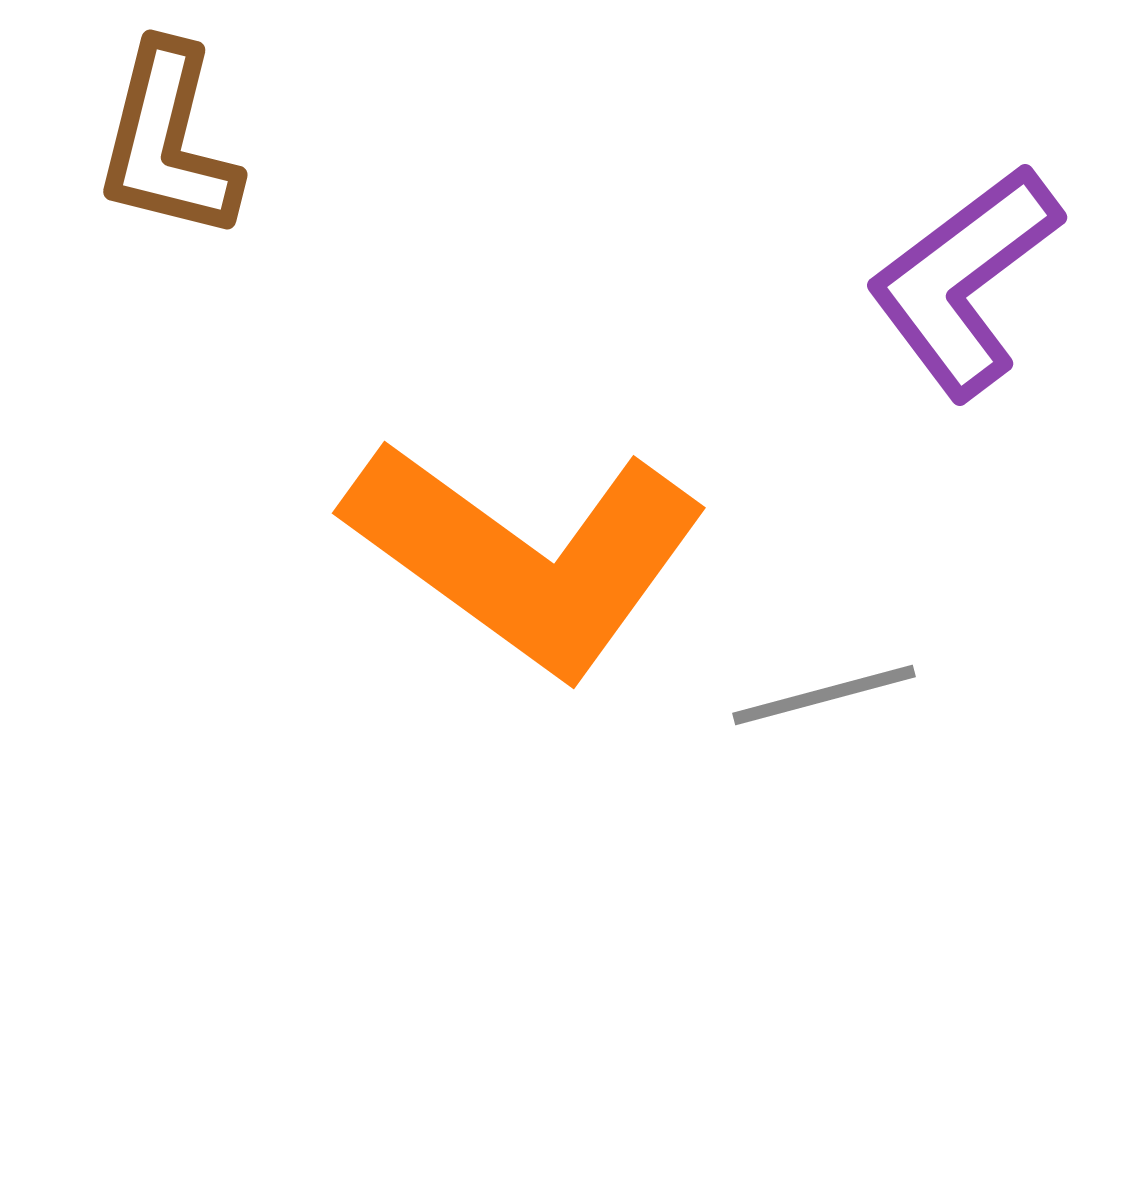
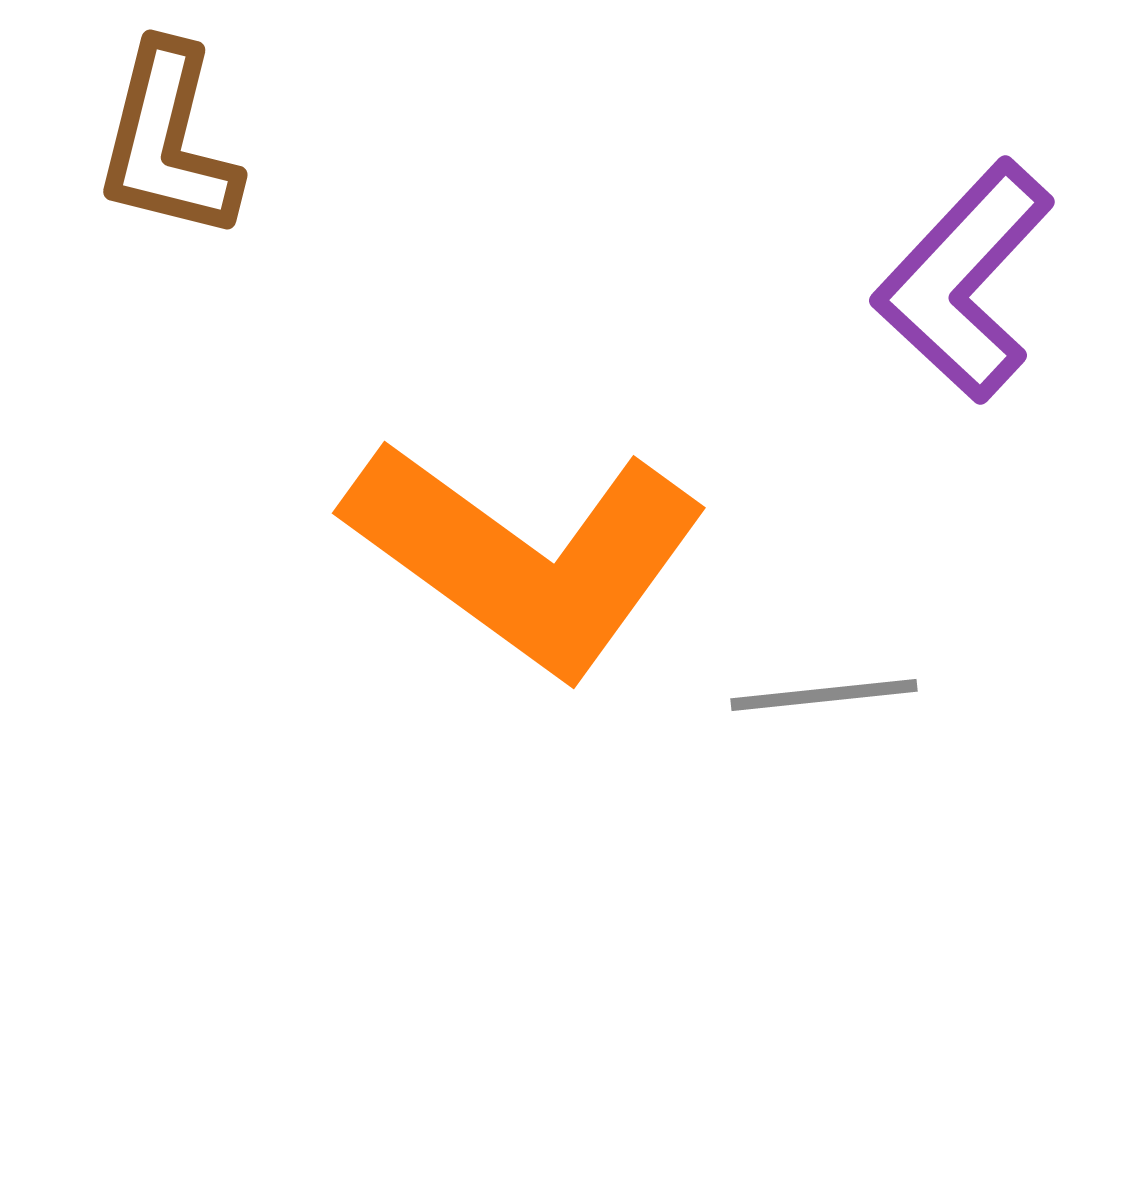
purple L-shape: rotated 10 degrees counterclockwise
gray line: rotated 9 degrees clockwise
